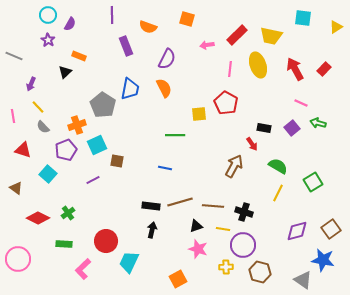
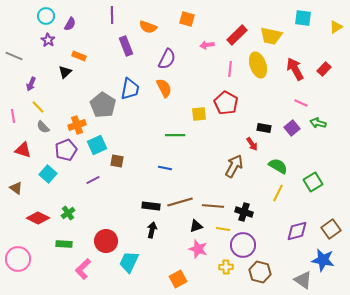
cyan circle at (48, 15): moved 2 px left, 1 px down
